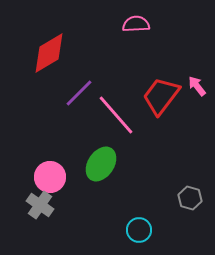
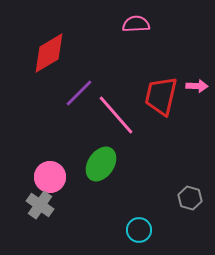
pink arrow: rotated 130 degrees clockwise
red trapezoid: rotated 24 degrees counterclockwise
